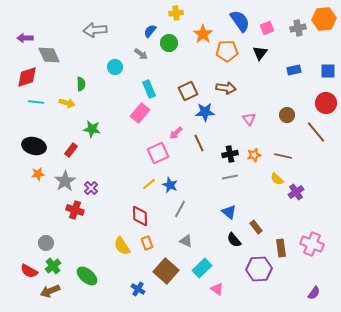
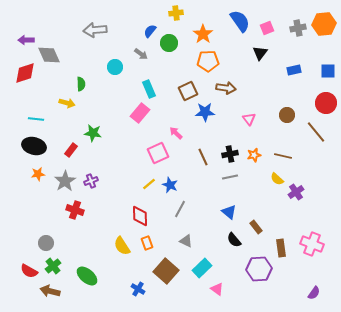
orange hexagon at (324, 19): moved 5 px down
purple arrow at (25, 38): moved 1 px right, 2 px down
orange pentagon at (227, 51): moved 19 px left, 10 px down
red diamond at (27, 77): moved 2 px left, 4 px up
cyan line at (36, 102): moved 17 px down
green star at (92, 129): moved 1 px right, 4 px down
pink arrow at (176, 133): rotated 88 degrees clockwise
brown line at (199, 143): moved 4 px right, 14 px down
purple cross at (91, 188): moved 7 px up; rotated 24 degrees clockwise
brown arrow at (50, 291): rotated 36 degrees clockwise
